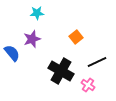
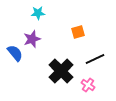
cyan star: moved 1 px right
orange square: moved 2 px right, 5 px up; rotated 24 degrees clockwise
blue semicircle: moved 3 px right
black line: moved 2 px left, 3 px up
black cross: rotated 15 degrees clockwise
